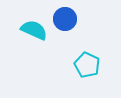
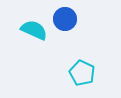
cyan pentagon: moved 5 px left, 8 px down
